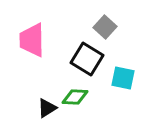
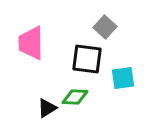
pink trapezoid: moved 1 px left, 3 px down
black square: rotated 24 degrees counterclockwise
cyan square: rotated 20 degrees counterclockwise
